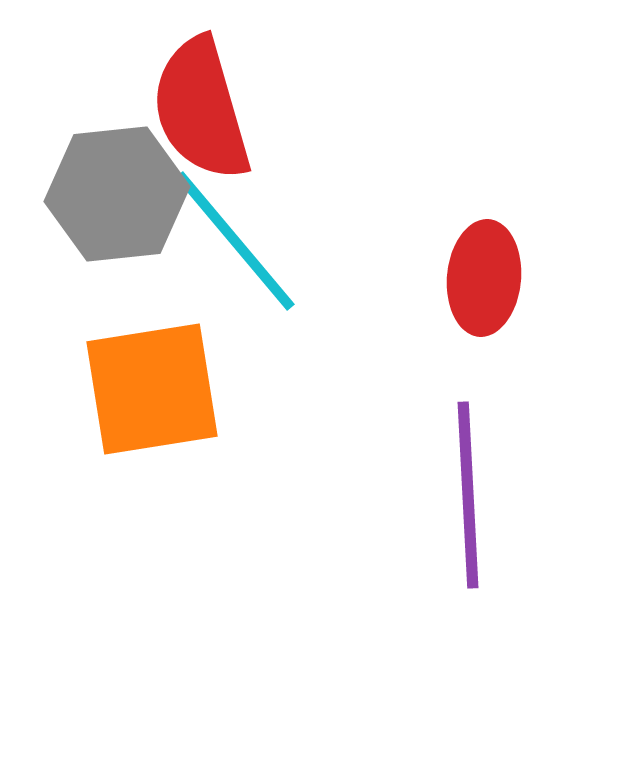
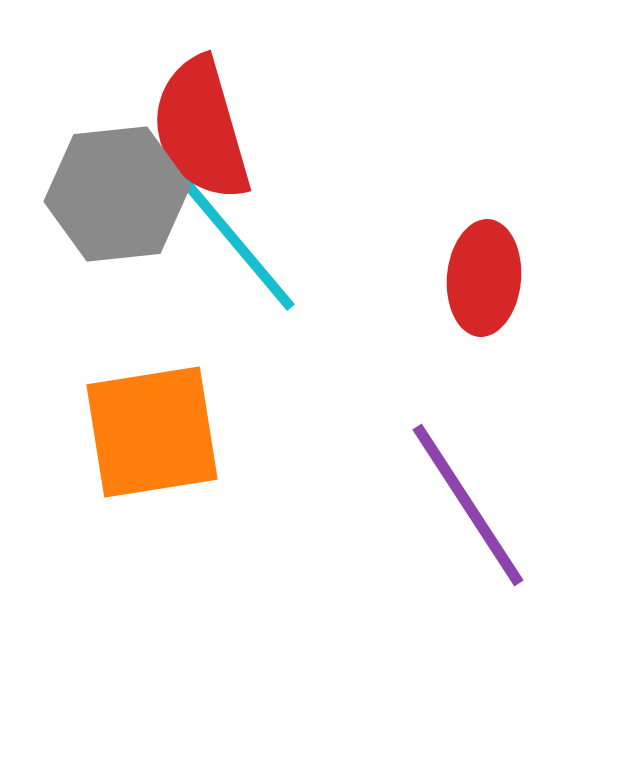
red semicircle: moved 20 px down
orange square: moved 43 px down
purple line: moved 10 px down; rotated 30 degrees counterclockwise
